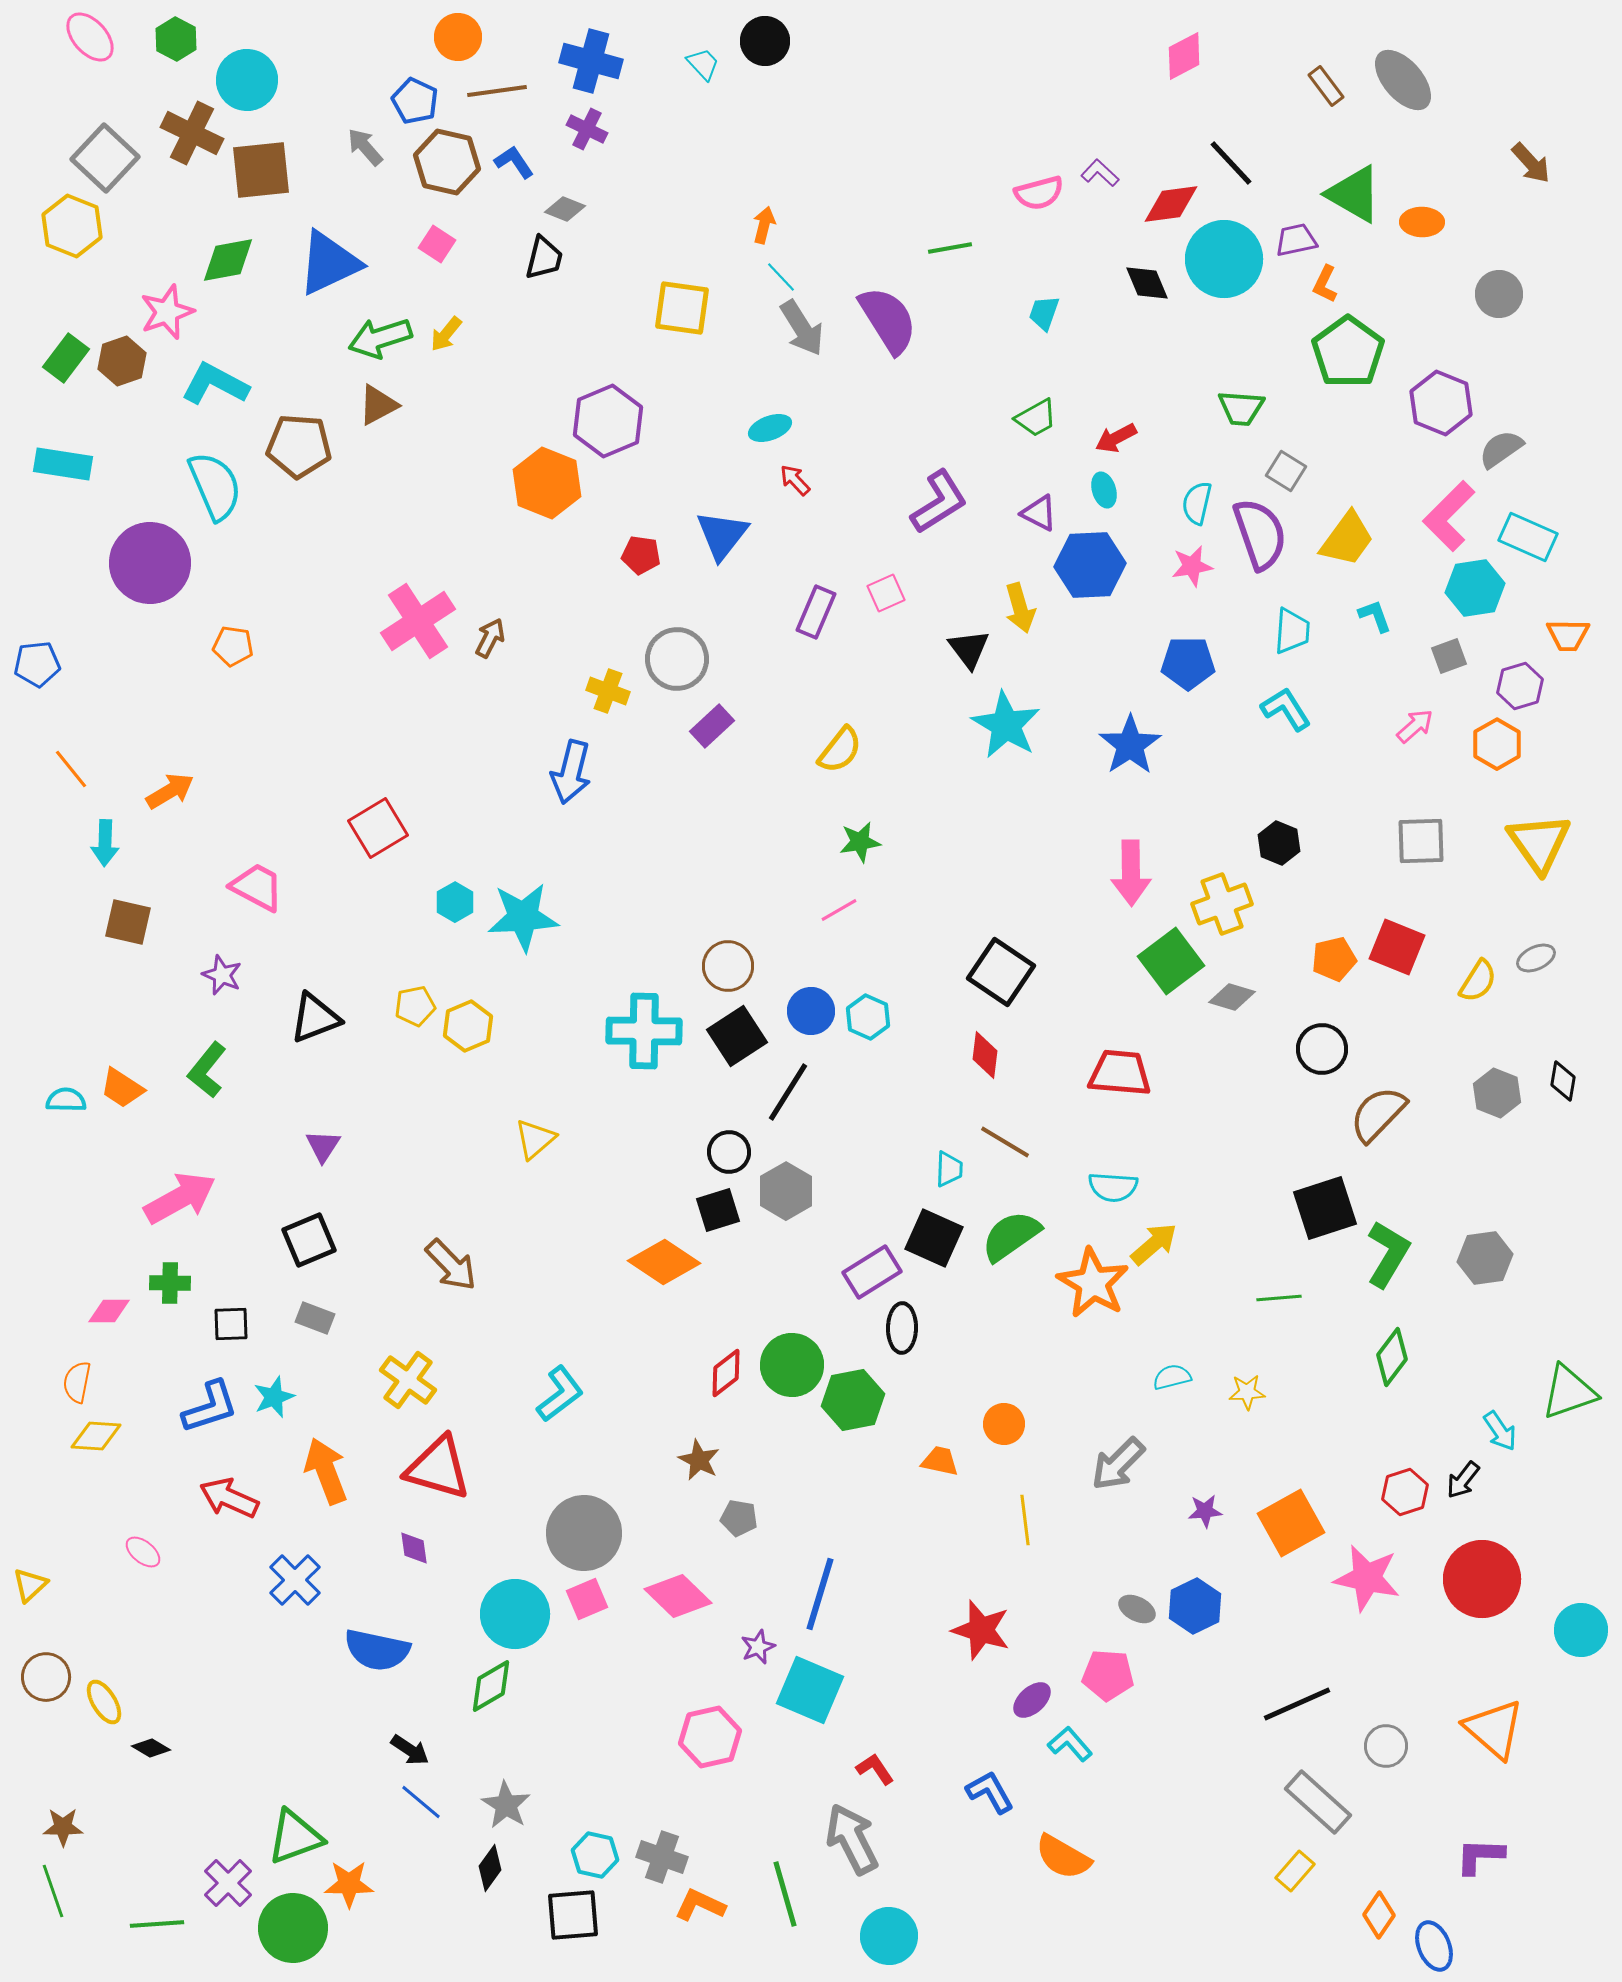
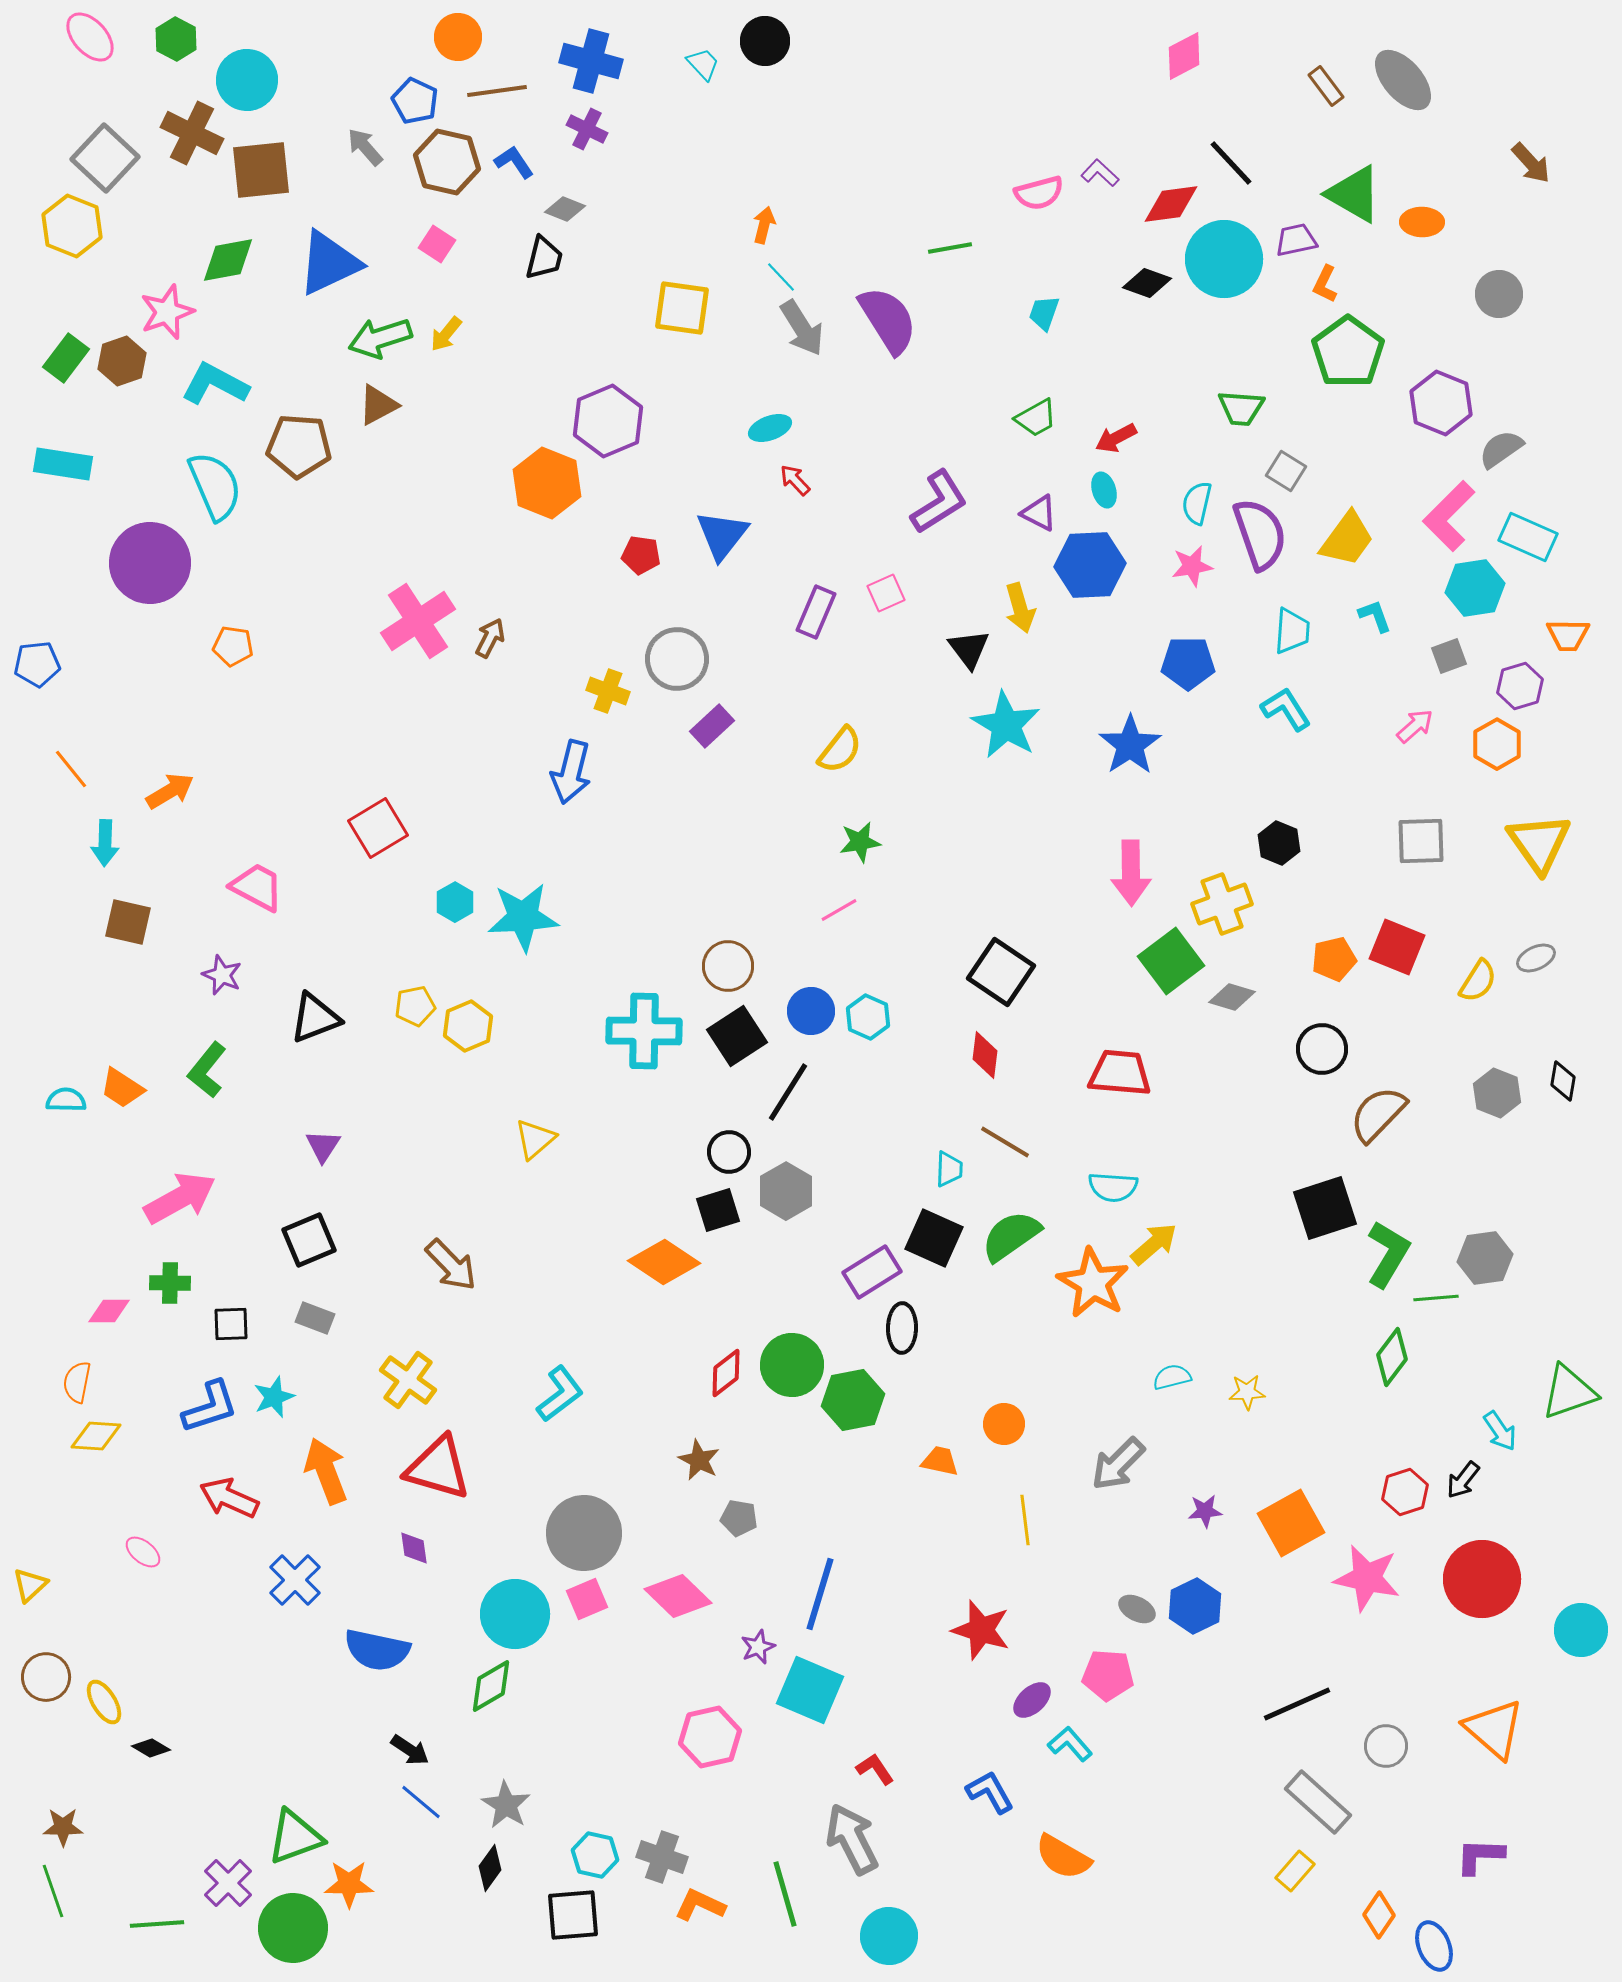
black diamond at (1147, 283): rotated 48 degrees counterclockwise
green line at (1279, 1298): moved 157 px right
